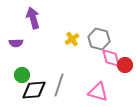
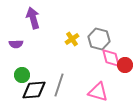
purple semicircle: moved 1 px down
